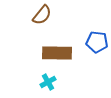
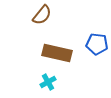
blue pentagon: moved 2 px down
brown rectangle: rotated 12 degrees clockwise
